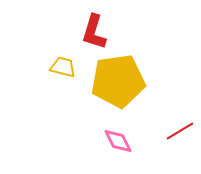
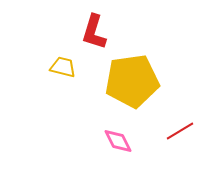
yellow pentagon: moved 14 px right
